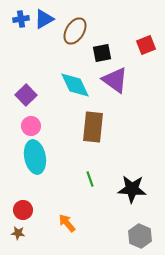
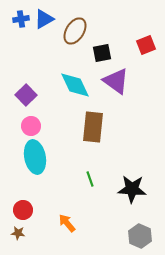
purple triangle: moved 1 px right, 1 px down
